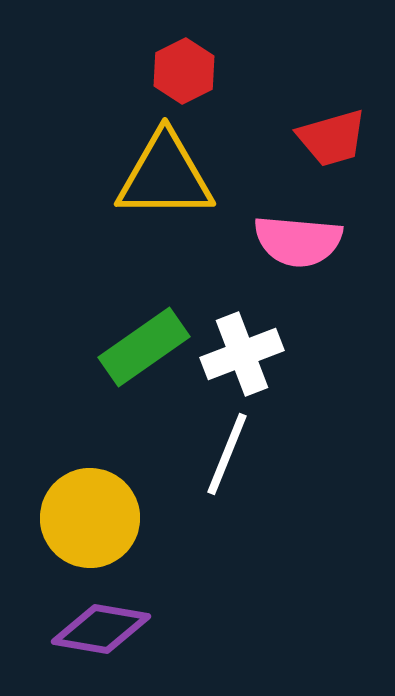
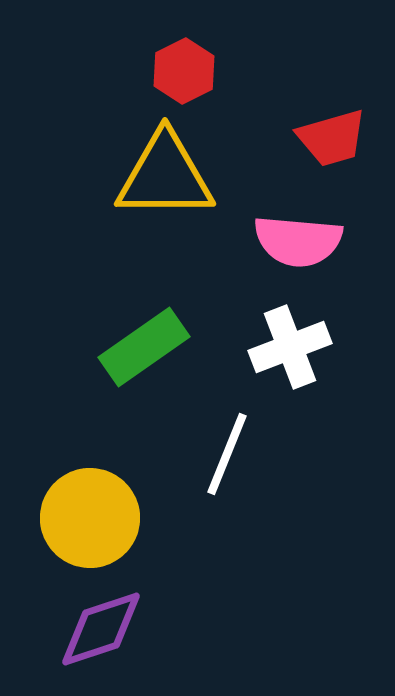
white cross: moved 48 px right, 7 px up
purple diamond: rotated 28 degrees counterclockwise
